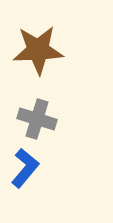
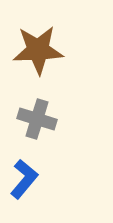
blue L-shape: moved 1 px left, 11 px down
